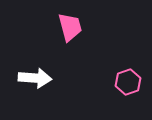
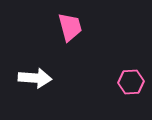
pink hexagon: moved 3 px right; rotated 15 degrees clockwise
